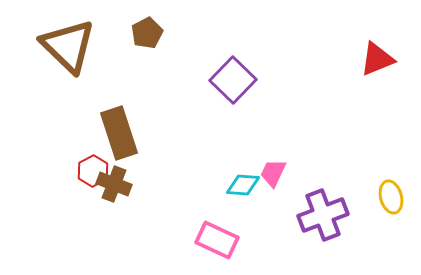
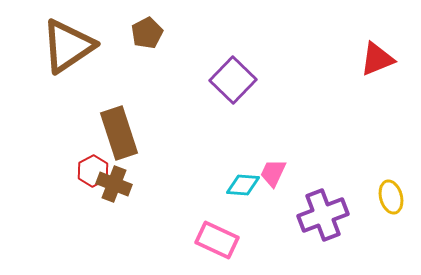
brown triangle: rotated 42 degrees clockwise
